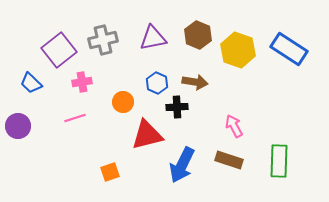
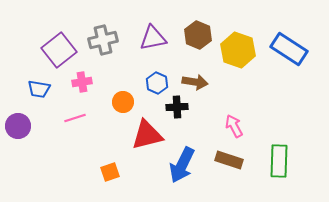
blue trapezoid: moved 8 px right, 6 px down; rotated 35 degrees counterclockwise
